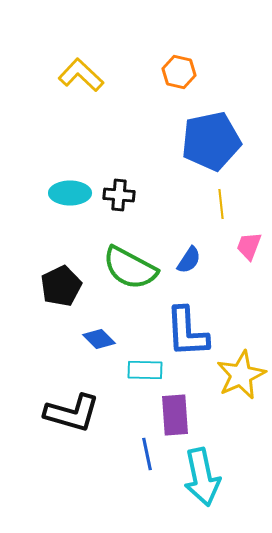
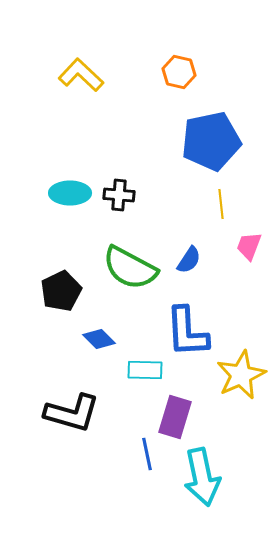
black pentagon: moved 5 px down
purple rectangle: moved 2 px down; rotated 21 degrees clockwise
